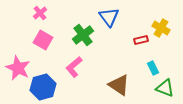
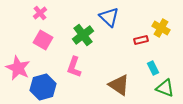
blue triangle: rotated 10 degrees counterclockwise
pink L-shape: rotated 30 degrees counterclockwise
